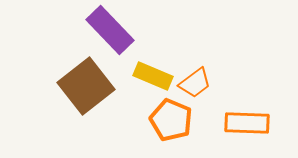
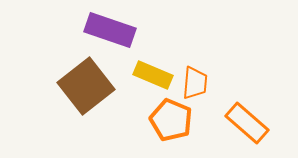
purple rectangle: rotated 27 degrees counterclockwise
yellow rectangle: moved 1 px up
orange trapezoid: rotated 48 degrees counterclockwise
orange rectangle: rotated 39 degrees clockwise
